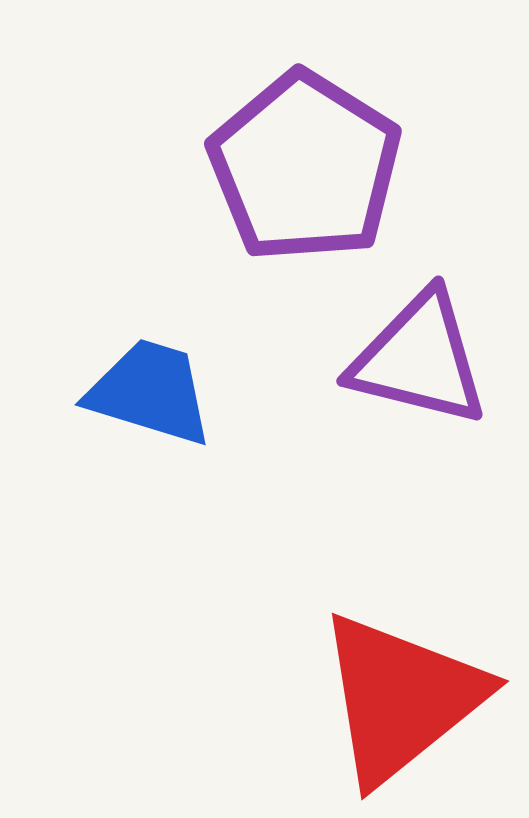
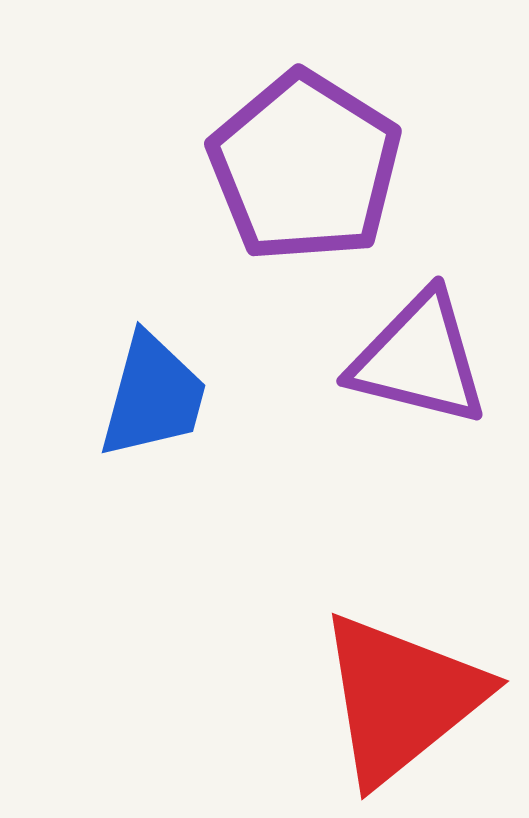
blue trapezoid: moved 3 px right, 4 px down; rotated 88 degrees clockwise
